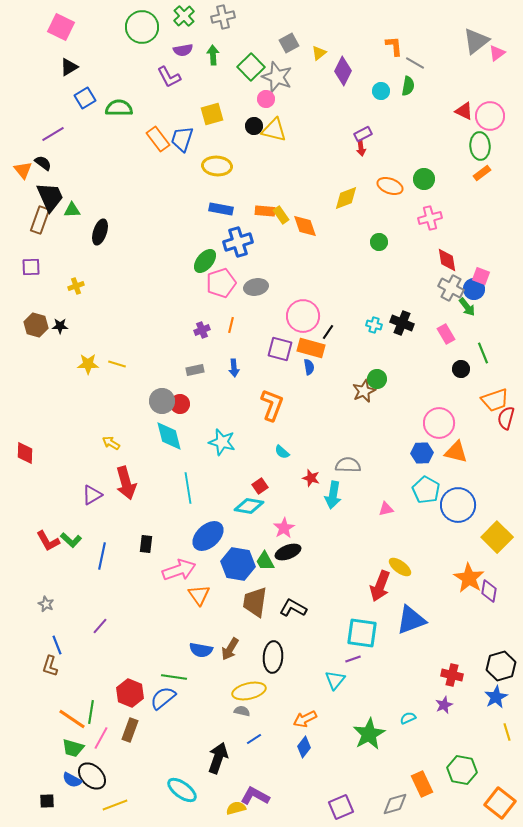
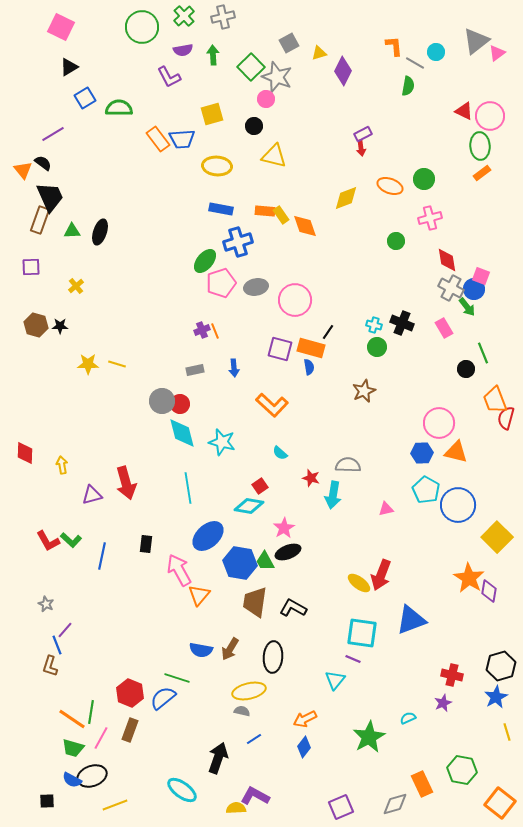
yellow triangle at (319, 53): rotated 21 degrees clockwise
cyan circle at (381, 91): moved 55 px right, 39 px up
yellow triangle at (274, 130): moved 26 px down
blue trapezoid at (182, 139): rotated 112 degrees counterclockwise
green triangle at (72, 210): moved 21 px down
green circle at (379, 242): moved 17 px right, 1 px up
yellow cross at (76, 286): rotated 21 degrees counterclockwise
pink circle at (303, 316): moved 8 px left, 16 px up
orange line at (231, 325): moved 16 px left, 6 px down; rotated 35 degrees counterclockwise
pink rectangle at (446, 334): moved 2 px left, 6 px up
black circle at (461, 369): moved 5 px right
green circle at (377, 379): moved 32 px up
orange trapezoid at (495, 400): rotated 88 degrees clockwise
orange L-shape at (272, 405): rotated 112 degrees clockwise
cyan diamond at (169, 436): moved 13 px right, 3 px up
yellow arrow at (111, 443): moved 49 px left, 22 px down; rotated 48 degrees clockwise
cyan semicircle at (282, 452): moved 2 px left, 1 px down
purple triangle at (92, 495): rotated 15 degrees clockwise
blue hexagon at (238, 564): moved 2 px right, 1 px up
yellow ellipse at (400, 567): moved 41 px left, 16 px down
pink arrow at (179, 570): rotated 100 degrees counterclockwise
red arrow at (380, 586): moved 1 px right, 11 px up
orange triangle at (199, 595): rotated 15 degrees clockwise
purple line at (100, 626): moved 35 px left, 4 px down
purple line at (353, 659): rotated 42 degrees clockwise
green line at (174, 677): moved 3 px right, 1 px down; rotated 10 degrees clockwise
purple star at (444, 705): moved 1 px left, 2 px up
green star at (369, 734): moved 3 px down
black ellipse at (92, 776): rotated 64 degrees counterclockwise
yellow semicircle at (236, 808): rotated 12 degrees clockwise
